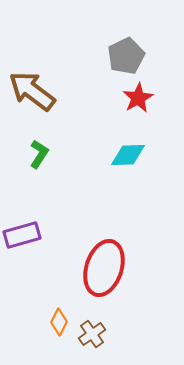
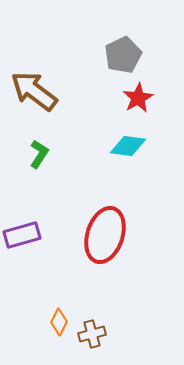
gray pentagon: moved 3 px left, 1 px up
brown arrow: moved 2 px right
cyan diamond: moved 9 px up; rotated 9 degrees clockwise
red ellipse: moved 1 px right, 33 px up
brown cross: rotated 20 degrees clockwise
